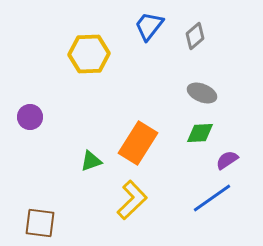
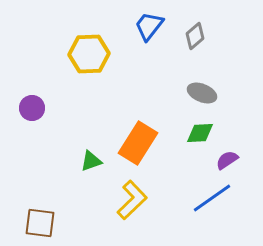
purple circle: moved 2 px right, 9 px up
